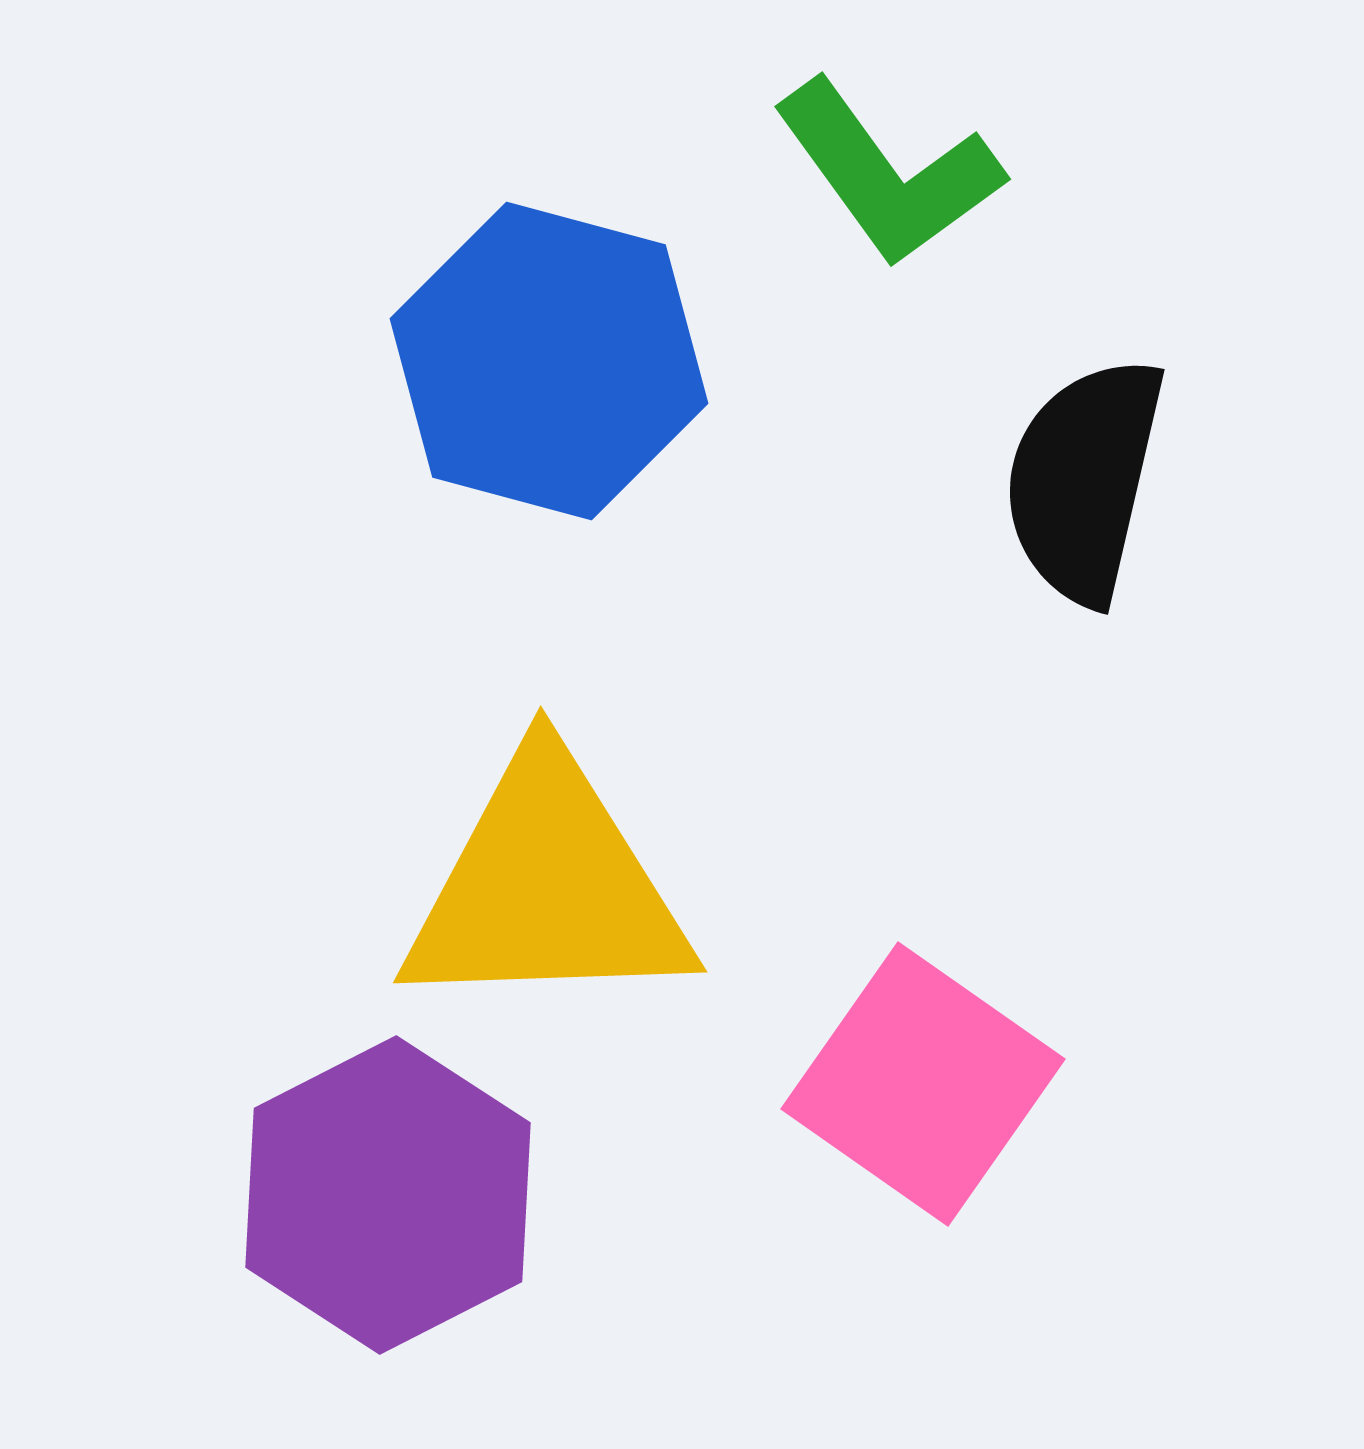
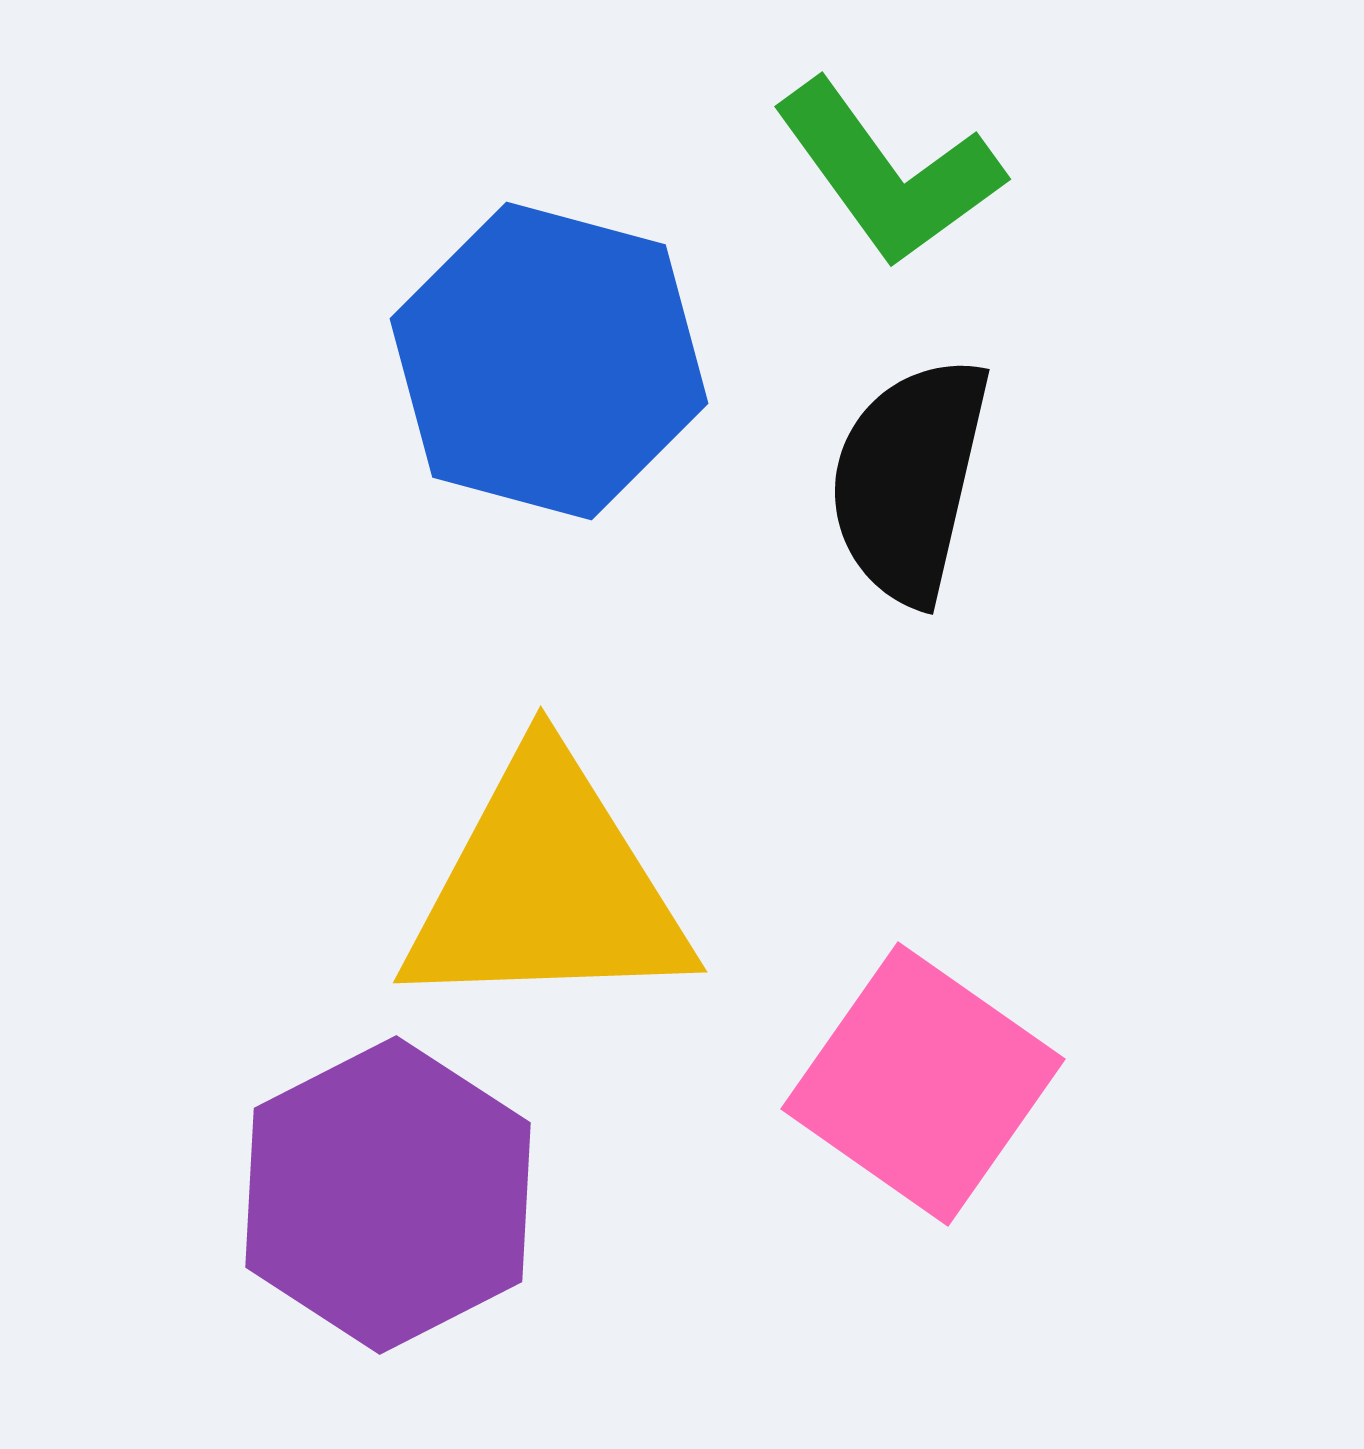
black semicircle: moved 175 px left
